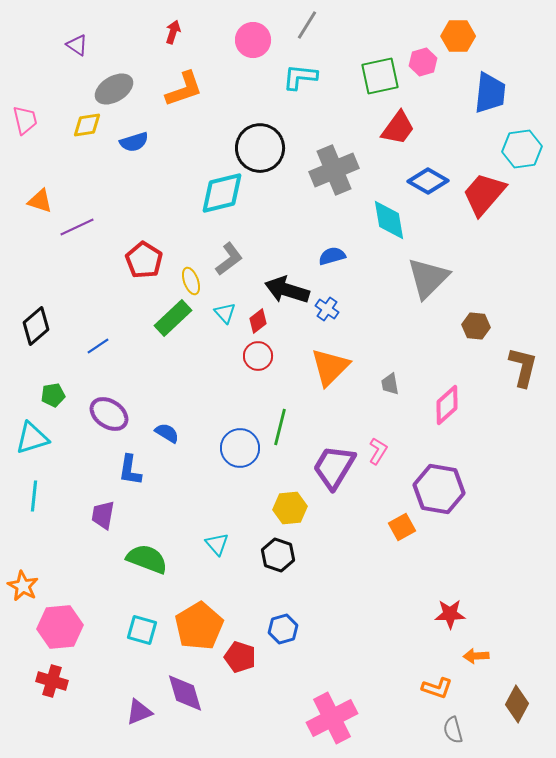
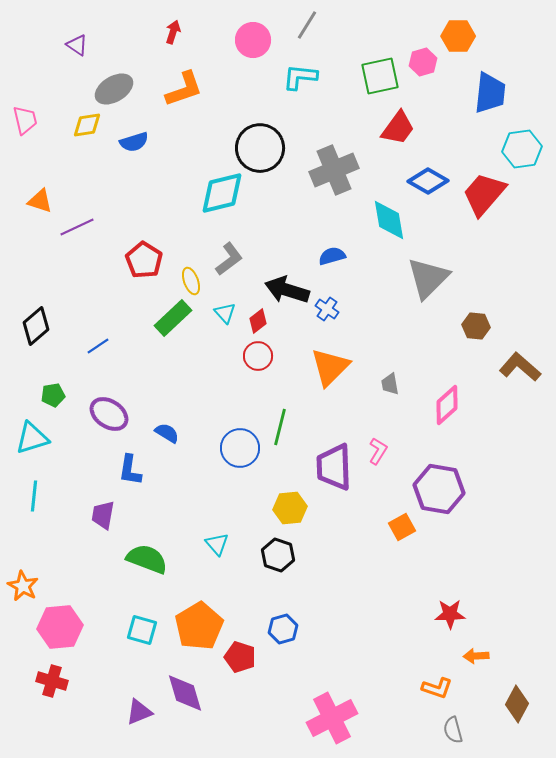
brown L-shape at (523, 367): moved 3 px left; rotated 63 degrees counterclockwise
purple trapezoid at (334, 467): rotated 33 degrees counterclockwise
